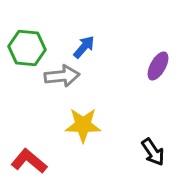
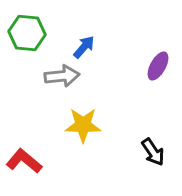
green hexagon: moved 15 px up
red L-shape: moved 5 px left
